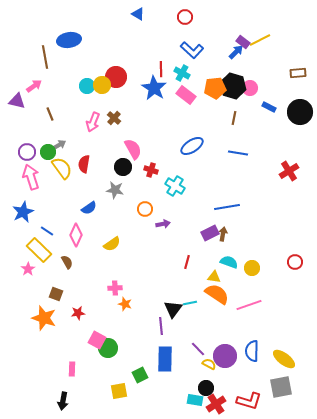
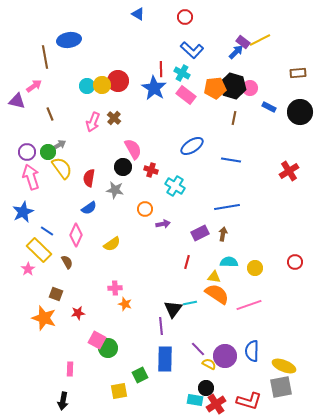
red circle at (116, 77): moved 2 px right, 4 px down
blue line at (238, 153): moved 7 px left, 7 px down
red semicircle at (84, 164): moved 5 px right, 14 px down
purple rectangle at (210, 233): moved 10 px left
cyan semicircle at (229, 262): rotated 18 degrees counterclockwise
yellow circle at (252, 268): moved 3 px right
yellow ellipse at (284, 359): moved 7 px down; rotated 15 degrees counterclockwise
pink rectangle at (72, 369): moved 2 px left
